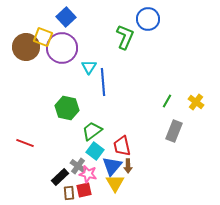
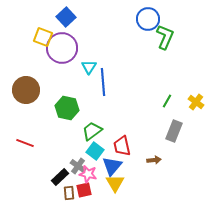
green L-shape: moved 40 px right
brown circle: moved 43 px down
brown arrow: moved 26 px right, 6 px up; rotated 96 degrees counterclockwise
